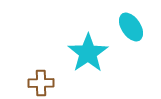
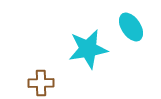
cyan star: moved 4 px up; rotated 24 degrees clockwise
